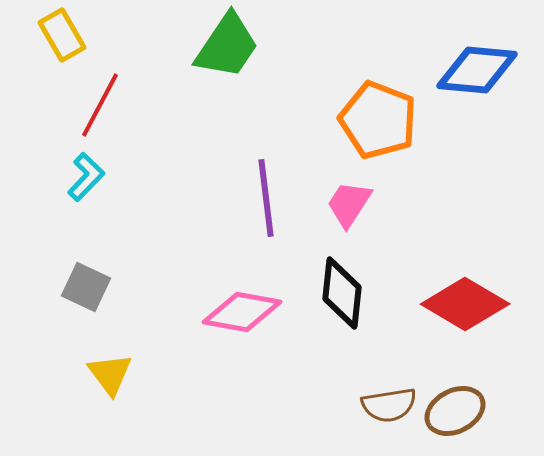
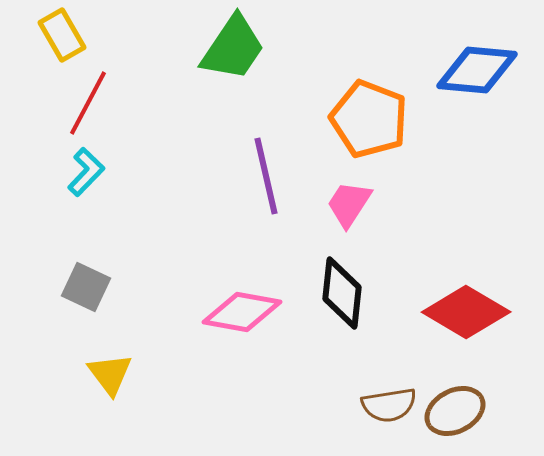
green trapezoid: moved 6 px right, 2 px down
red line: moved 12 px left, 2 px up
orange pentagon: moved 9 px left, 1 px up
cyan L-shape: moved 5 px up
purple line: moved 22 px up; rotated 6 degrees counterclockwise
red diamond: moved 1 px right, 8 px down
